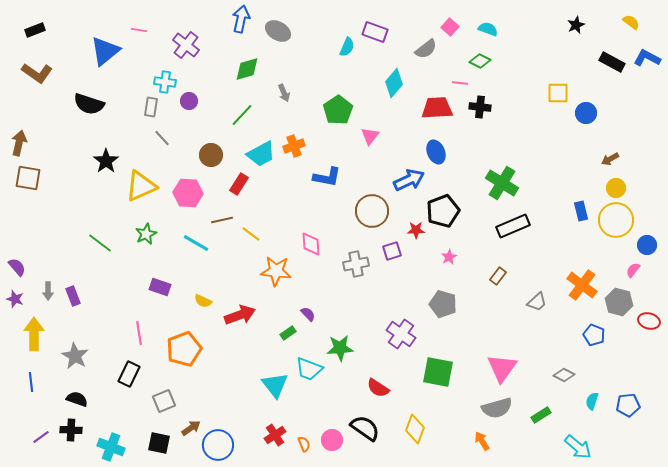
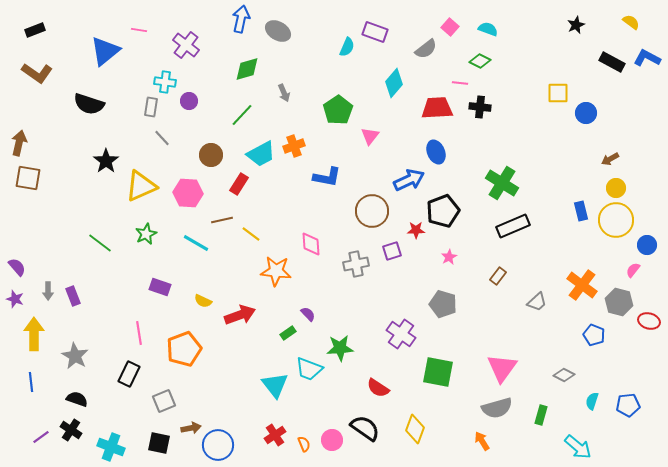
green rectangle at (541, 415): rotated 42 degrees counterclockwise
brown arrow at (191, 428): rotated 24 degrees clockwise
black cross at (71, 430): rotated 30 degrees clockwise
